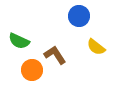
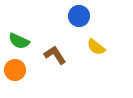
orange circle: moved 17 px left
